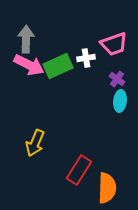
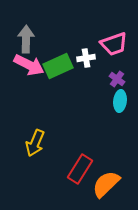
red rectangle: moved 1 px right, 1 px up
orange semicircle: moved 1 px left, 4 px up; rotated 136 degrees counterclockwise
